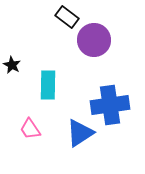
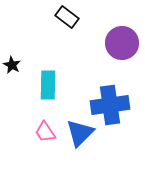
purple circle: moved 28 px right, 3 px down
pink trapezoid: moved 15 px right, 3 px down
blue triangle: rotated 12 degrees counterclockwise
